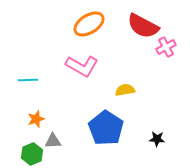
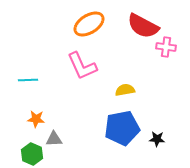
pink cross: rotated 36 degrees clockwise
pink L-shape: rotated 36 degrees clockwise
orange star: rotated 24 degrees clockwise
blue pentagon: moved 16 px right; rotated 28 degrees clockwise
gray triangle: moved 1 px right, 2 px up
green hexagon: rotated 15 degrees counterclockwise
